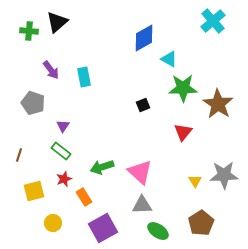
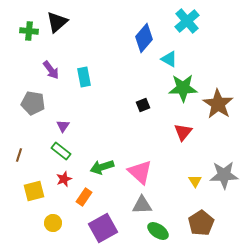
cyan cross: moved 26 px left
blue diamond: rotated 20 degrees counterclockwise
gray pentagon: rotated 10 degrees counterclockwise
orange rectangle: rotated 66 degrees clockwise
